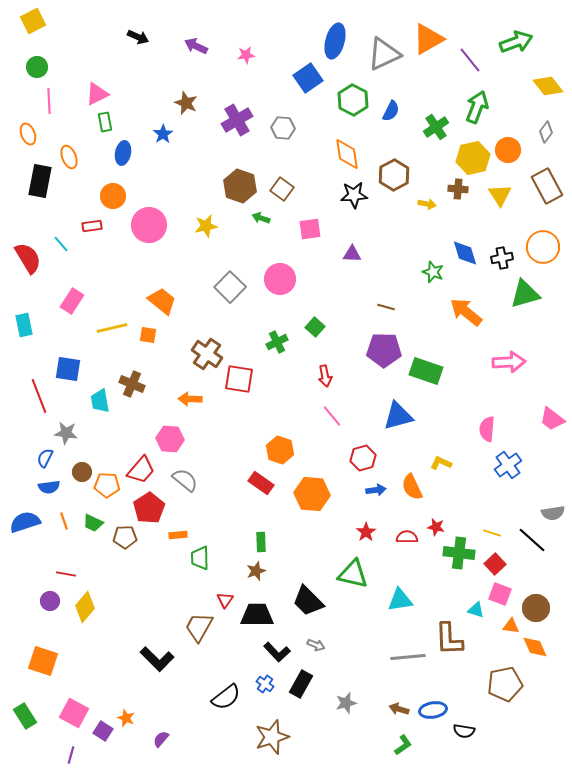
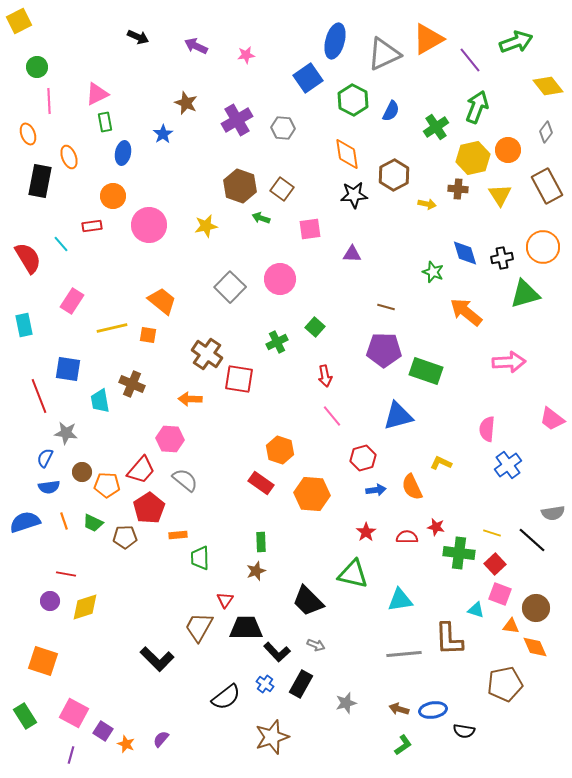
yellow square at (33, 21): moved 14 px left
yellow diamond at (85, 607): rotated 32 degrees clockwise
black trapezoid at (257, 615): moved 11 px left, 13 px down
gray line at (408, 657): moved 4 px left, 3 px up
orange star at (126, 718): moved 26 px down
